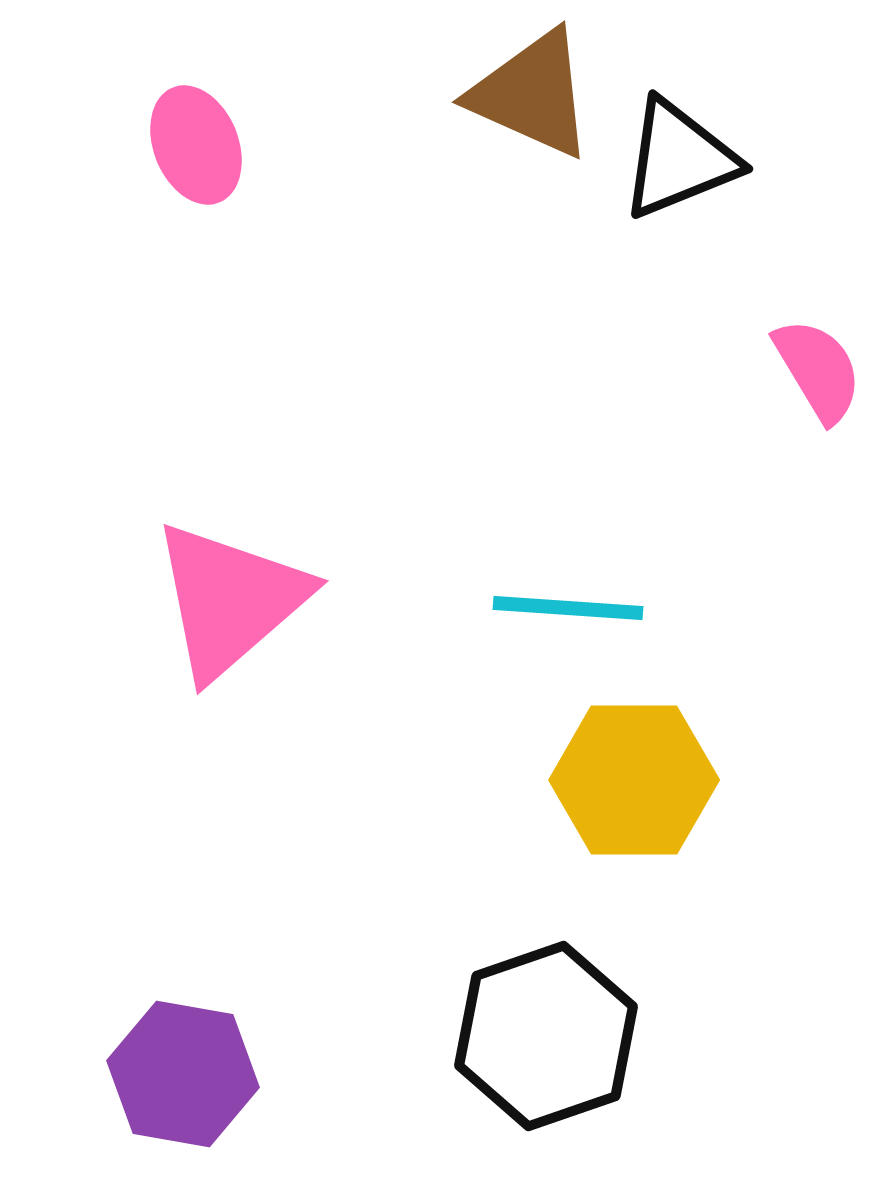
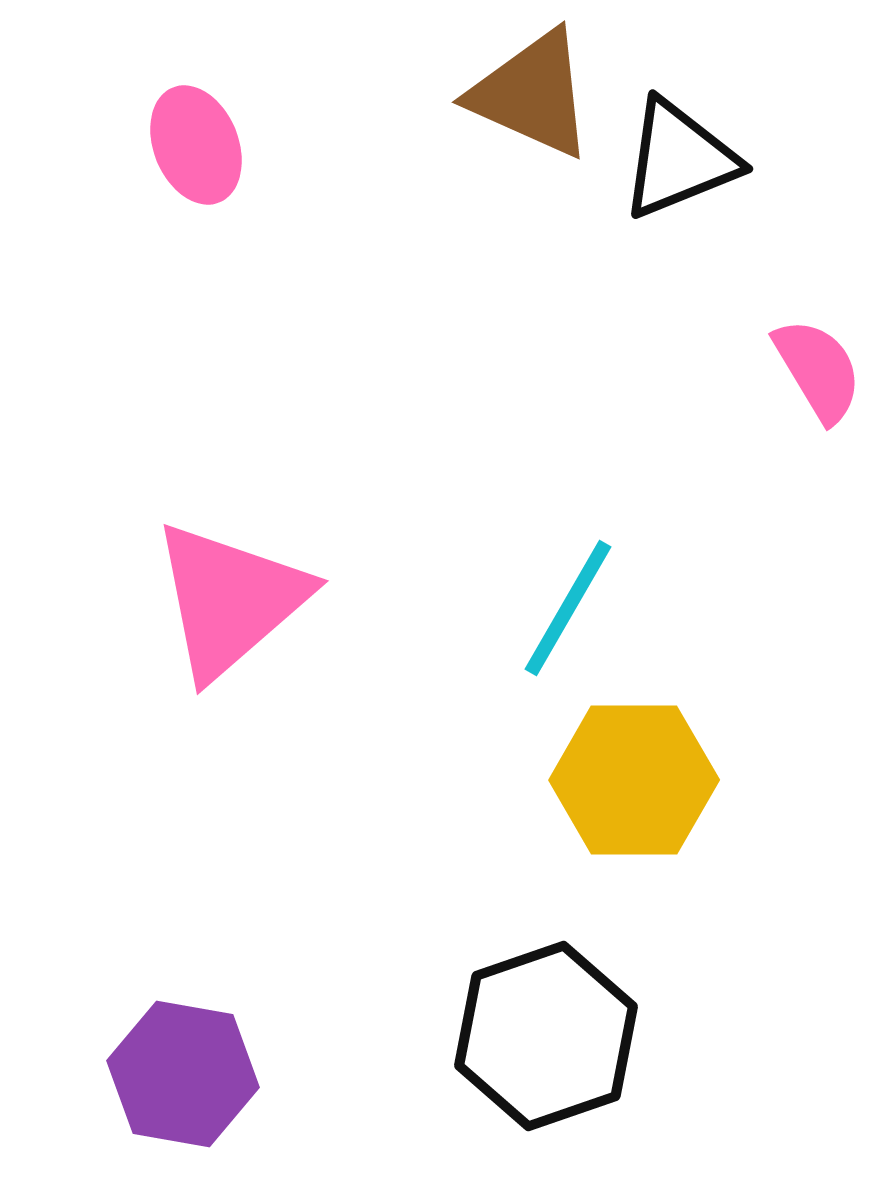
cyan line: rotated 64 degrees counterclockwise
